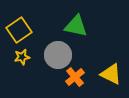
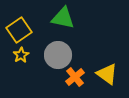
green triangle: moved 13 px left, 8 px up
yellow star: moved 1 px left, 2 px up; rotated 21 degrees counterclockwise
yellow triangle: moved 4 px left; rotated 10 degrees clockwise
